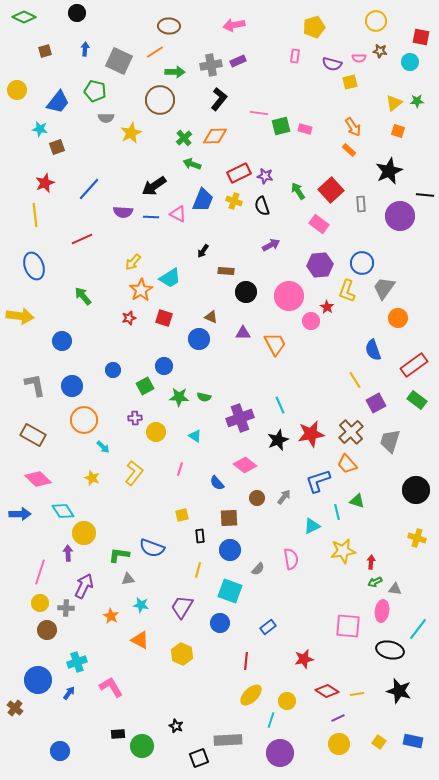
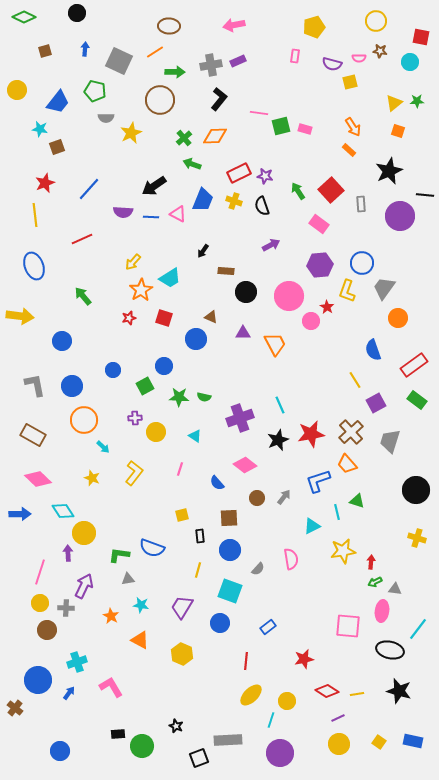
blue circle at (199, 339): moved 3 px left
